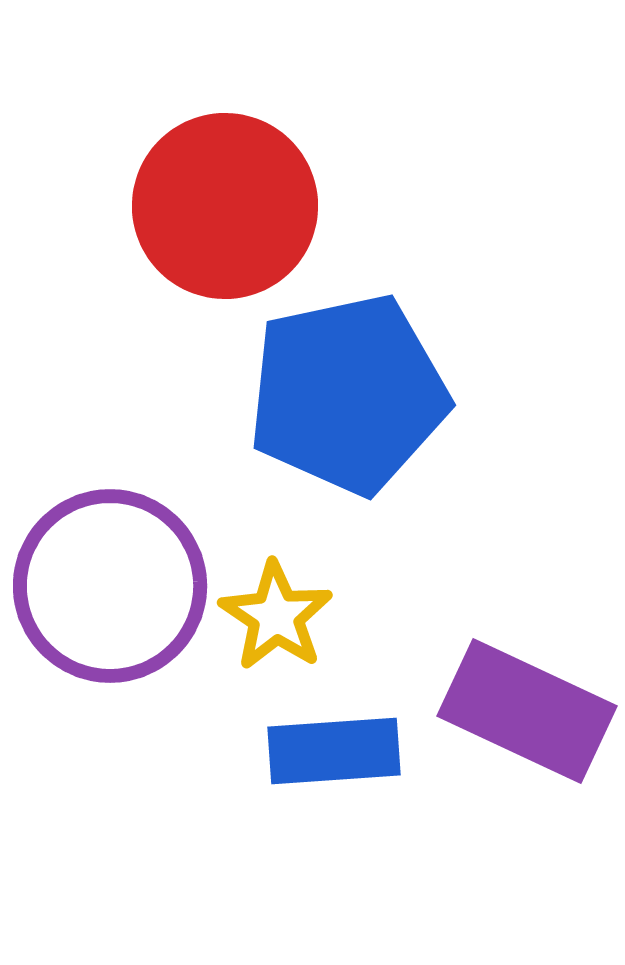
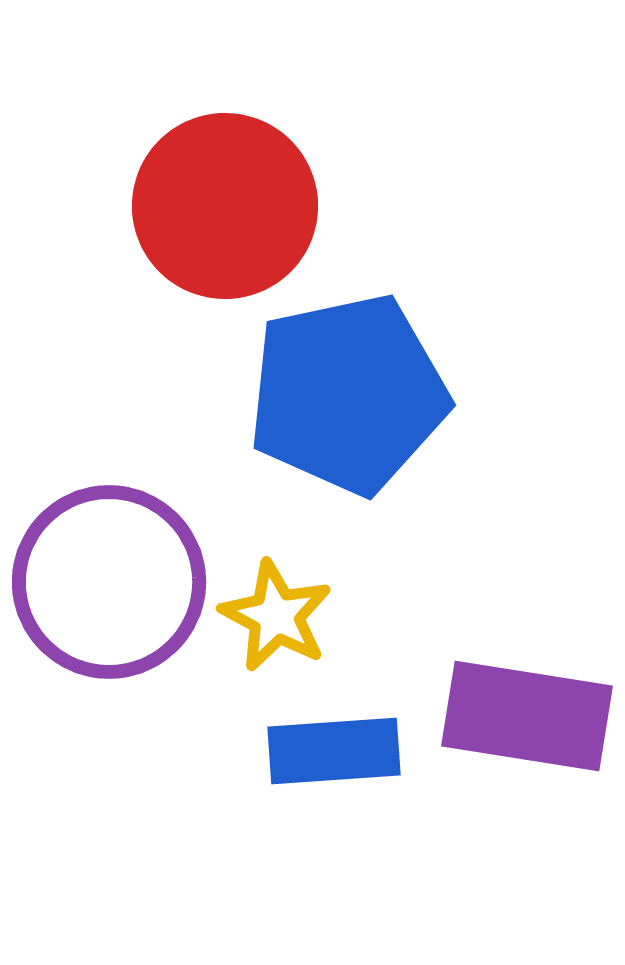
purple circle: moved 1 px left, 4 px up
yellow star: rotated 6 degrees counterclockwise
purple rectangle: moved 5 px down; rotated 16 degrees counterclockwise
